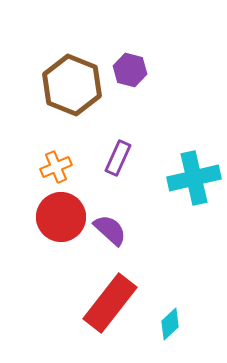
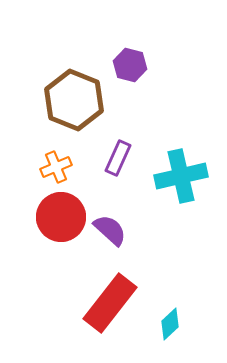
purple hexagon: moved 5 px up
brown hexagon: moved 2 px right, 15 px down
cyan cross: moved 13 px left, 2 px up
